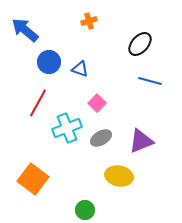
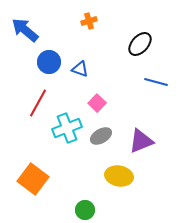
blue line: moved 6 px right, 1 px down
gray ellipse: moved 2 px up
